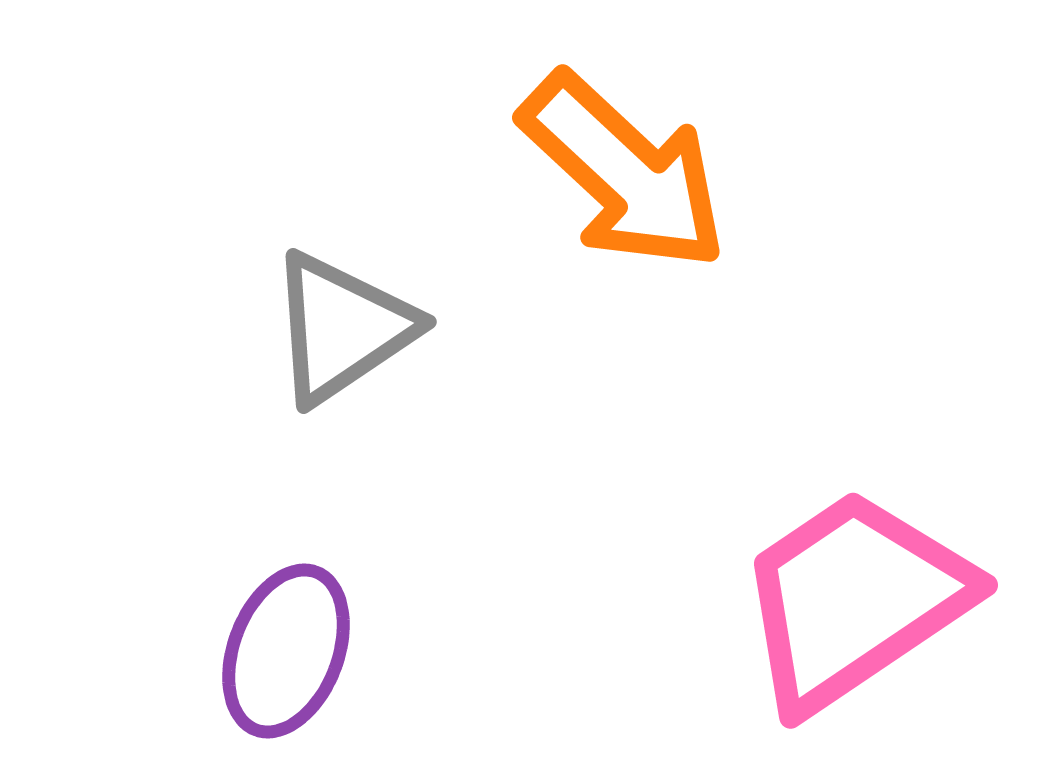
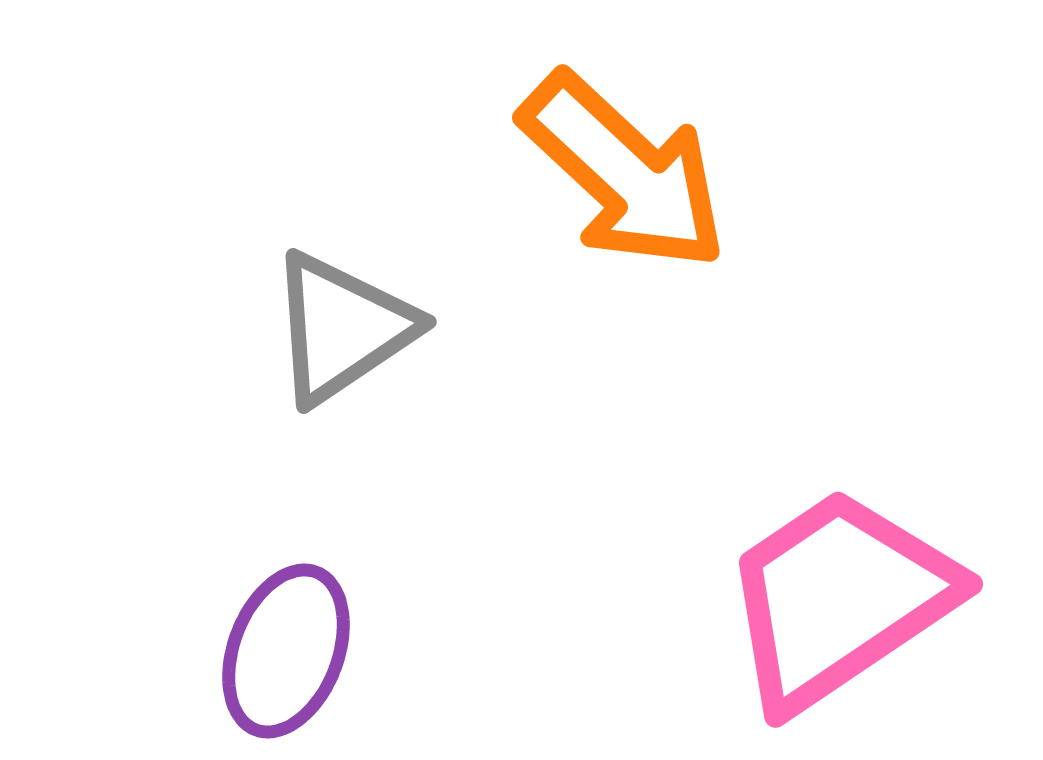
pink trapezoid: moved 15 px left, 1 px up
